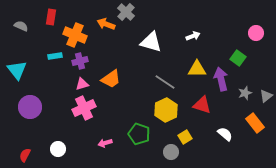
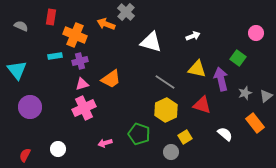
yellow triangle: rotated 12 degrees clockwise
